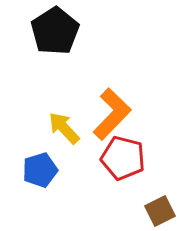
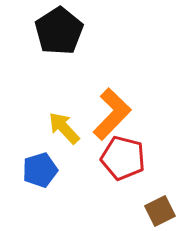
black pentagon: moved 4 px right
